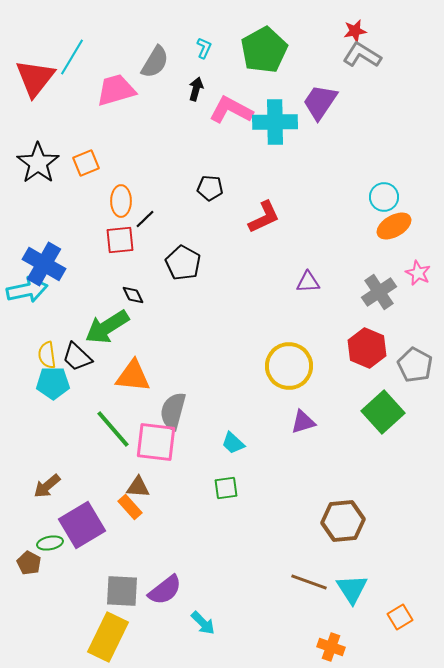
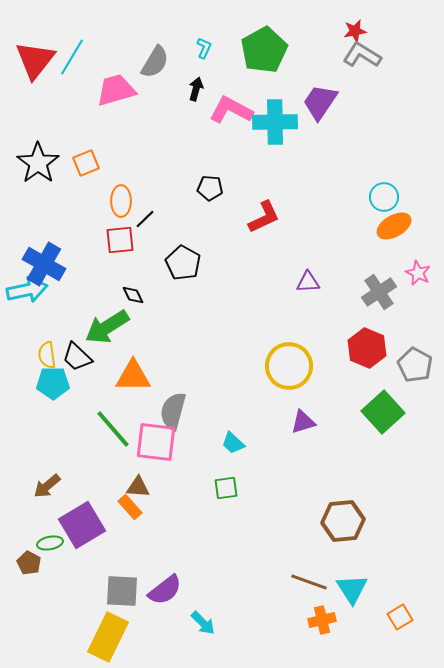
red triangle at (35, 78): moved 18 px up
orange triangle at (133, 376): rotated 6 degrees counterclockwise
orange cross at (331, 647): moved 9 px left, 27 px up; rotated 32 degrees counterclockwise
